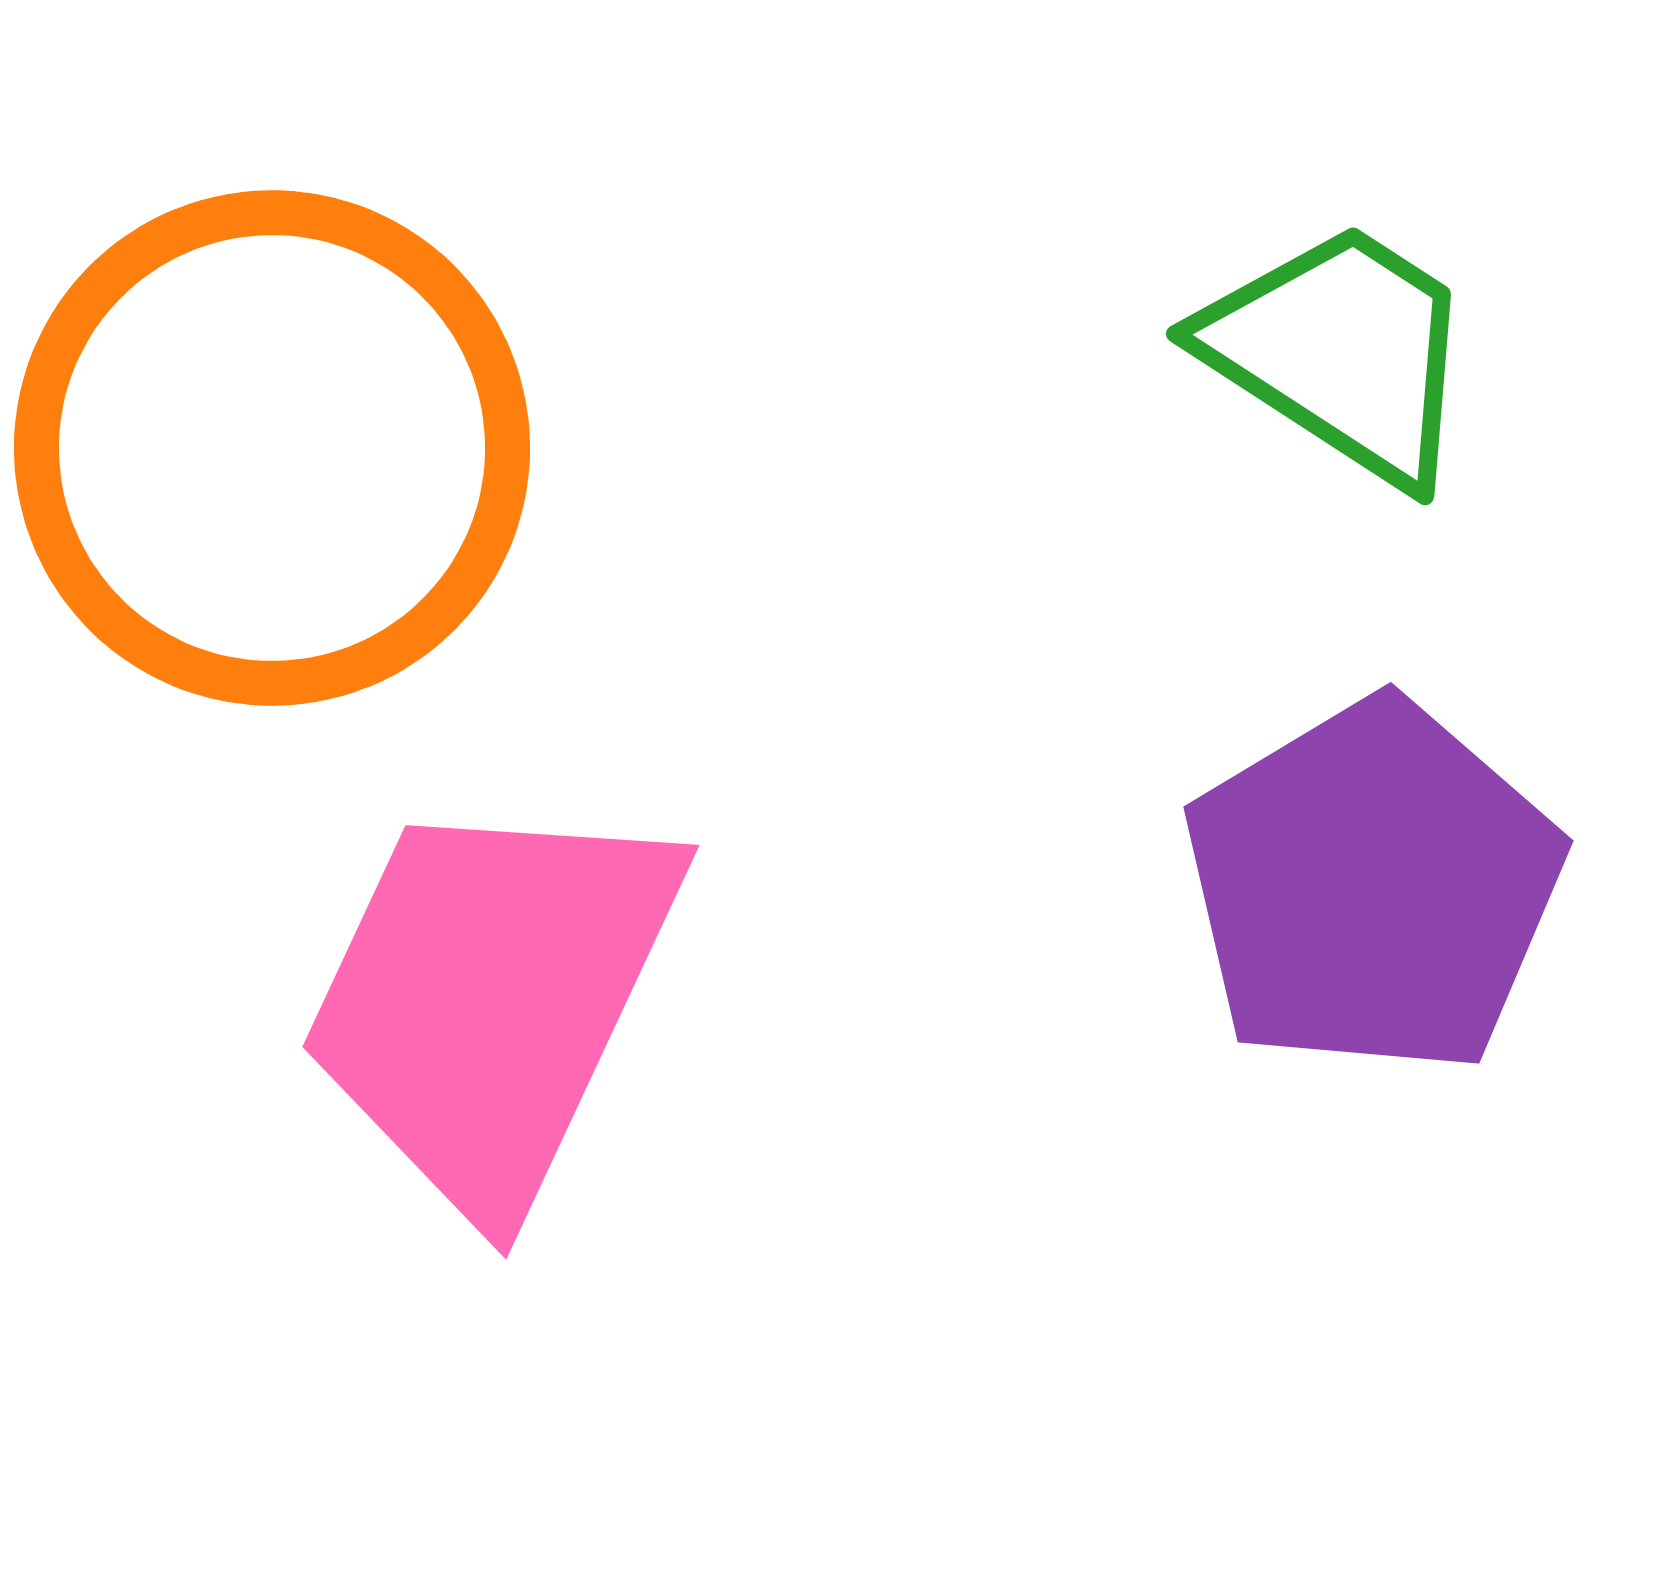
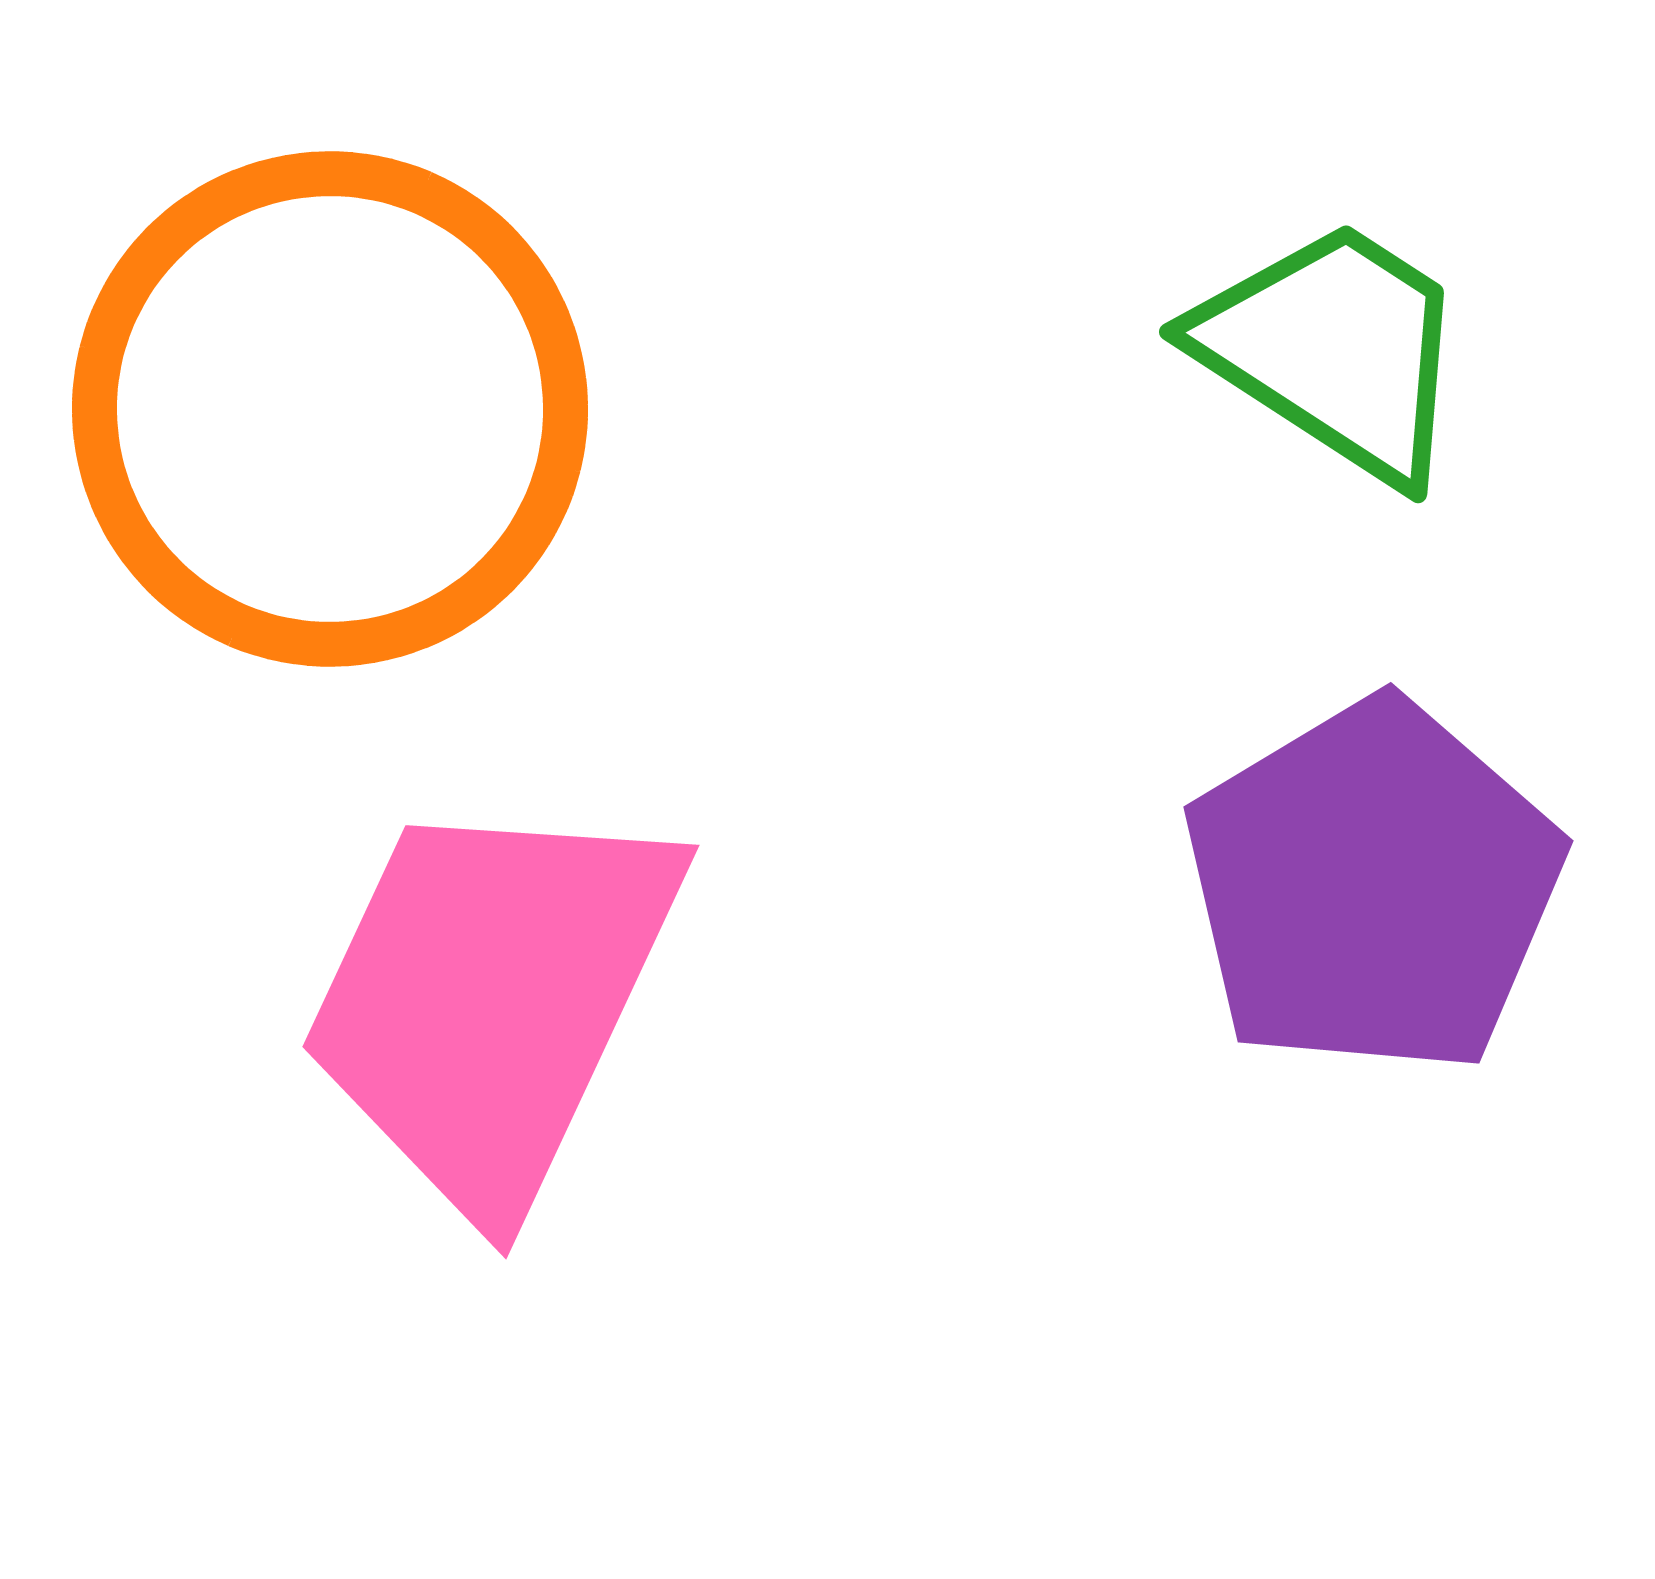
green trapezoid: moved 7 px left, 2 px up
orange circle: moved 58 px right, 39 px up
